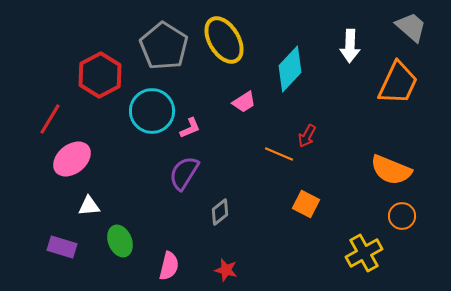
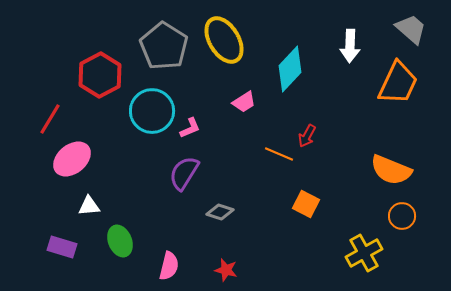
gray trapezoid: moved 2 px down
gray diamond: rotated 56 degrees clockwise
